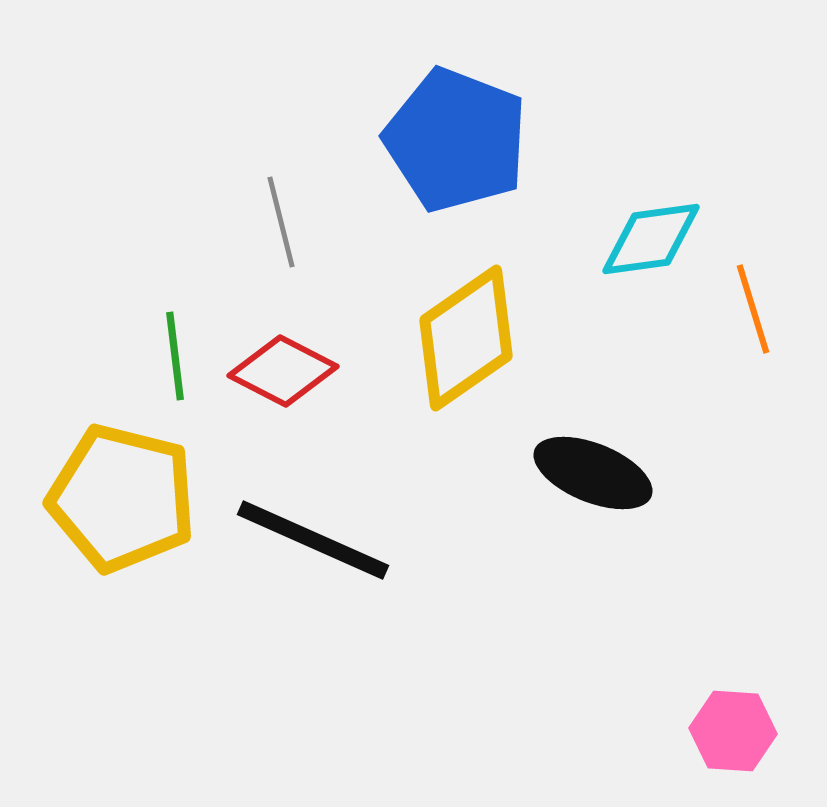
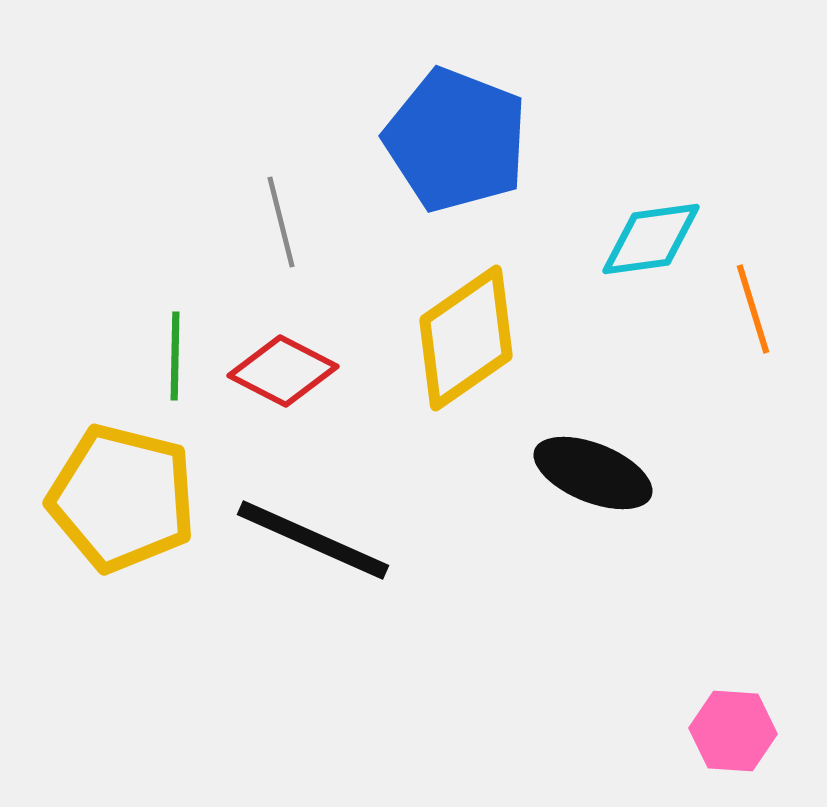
green line: rotated 8 degrees clockwise
